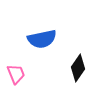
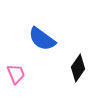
blue semicircle: rotated 48 degrees clockwise
